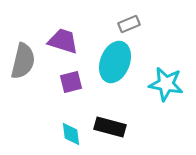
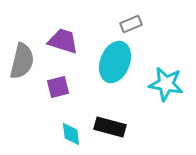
gray rectangle: moved 2 px right
gray semicircle: moved 1 px left
purple square: moved 13 px left, 5 px down
